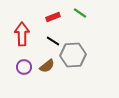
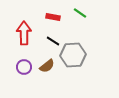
red rectangle: rotated 32 degrees clockwise
red arrow: moved 2 px right, 1 px up
